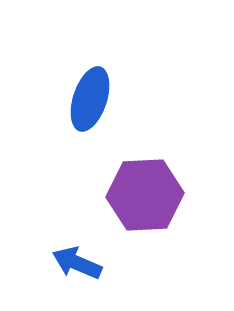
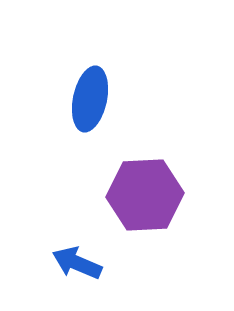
blue ellipse: rotated 6 degrees counterclockwise
